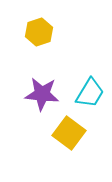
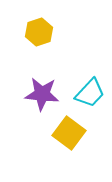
cyan trapezoid: rotated 12 degrees clockwise
